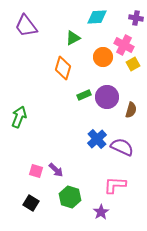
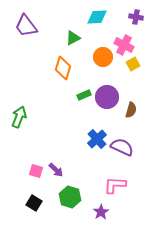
purple cross: moved 1 px up
black square: moved 3 px right
